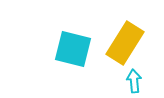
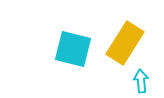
cyan arrow: moved 7 px right
